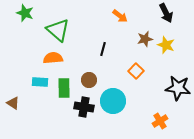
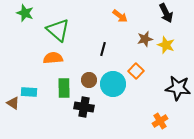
cyan rectangle: moved 11 px left, 10 px down
cyan circle: moved 17 px up
